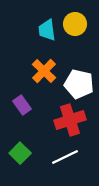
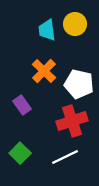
red cross: moved 2 px right, 1 px down
